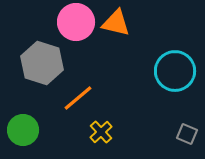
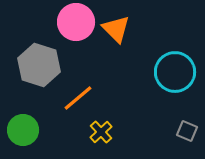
orange triangle: moved 6 px down; rotated 32 degrees clockwise
gray hexagon: moved 3 px left, 2 px down
cyan circle: moved 1 px down
gray square: moved 3 px up
